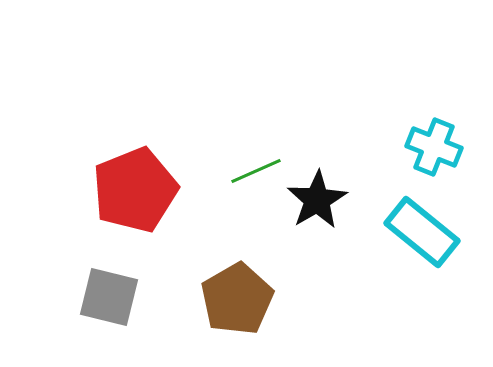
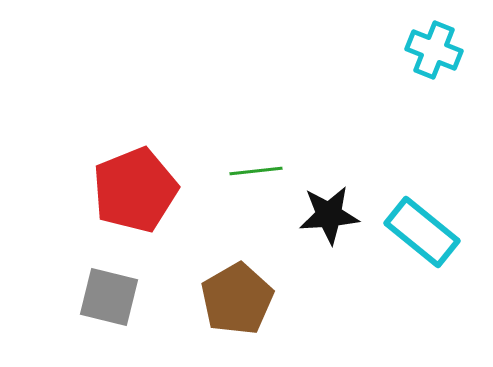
cyan cross: moved 97 px up
green line: rotated 18 degrees clockwise
black star: moved 12 px right, 15 px down; rotated 26 degrees clockwise
